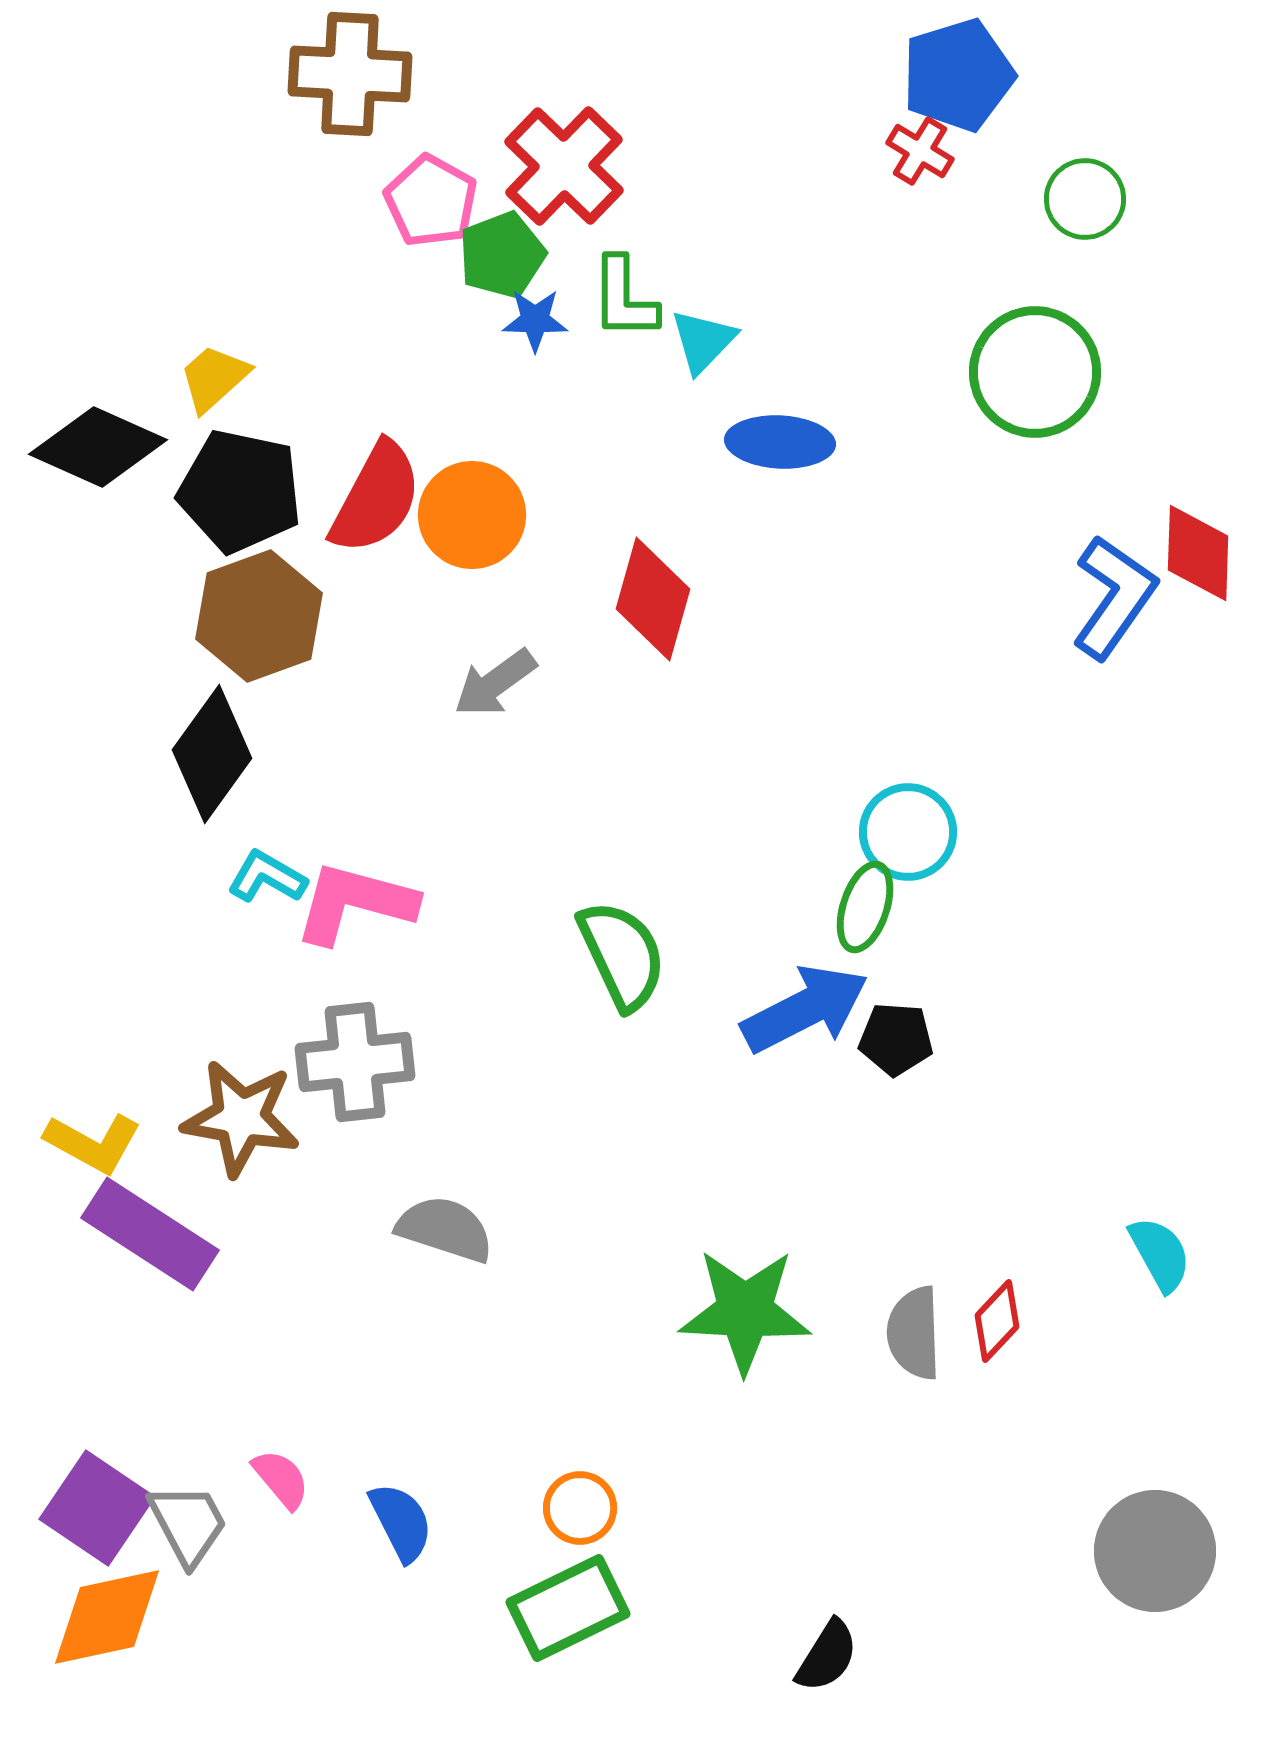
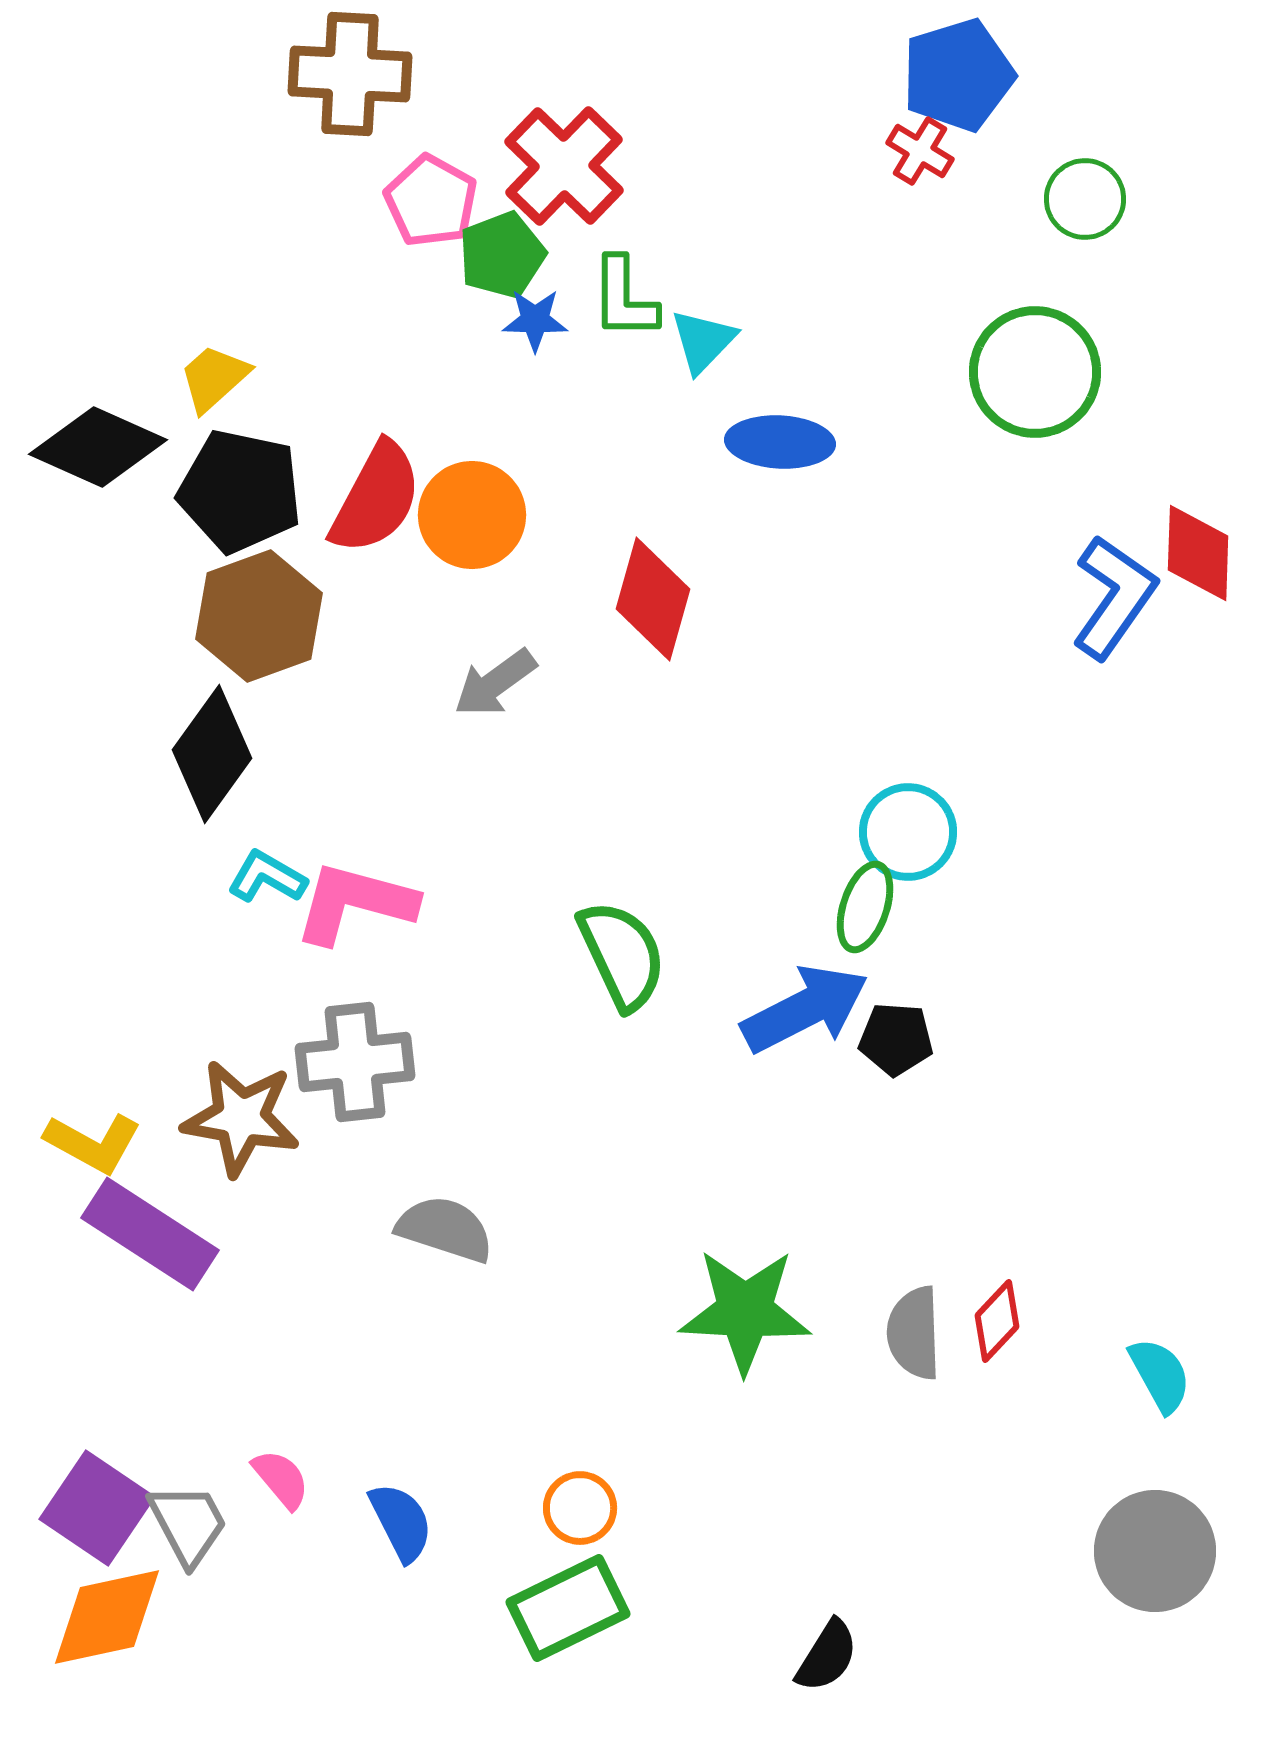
cyan semicircle at (1160, 1254): moved 121 px down
